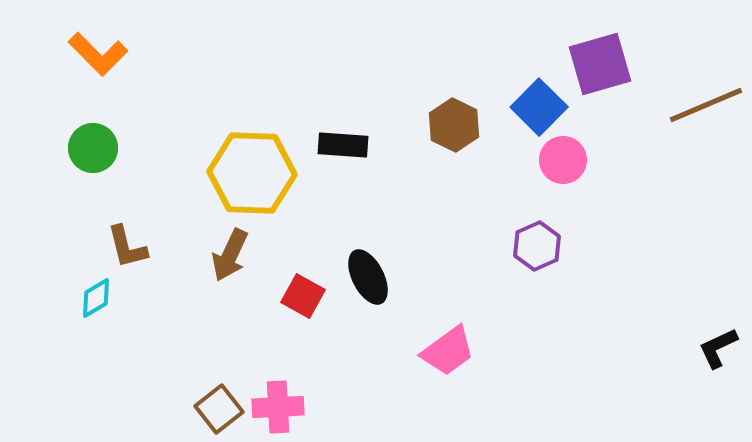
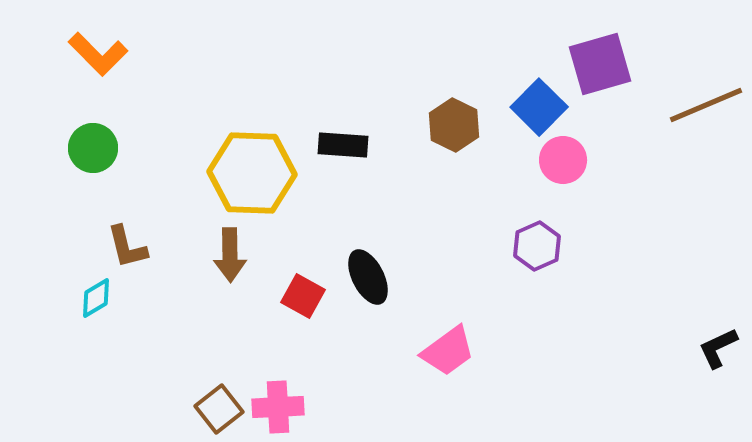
brown arrow: rotated 26 degrees counterclockwise
